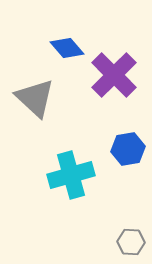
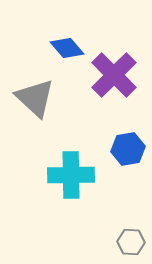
cyan cross: rotated 15 degrees clockwise
